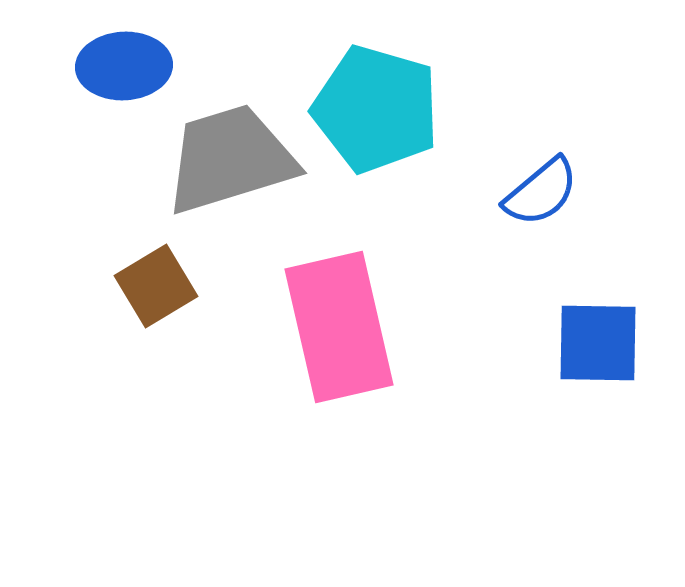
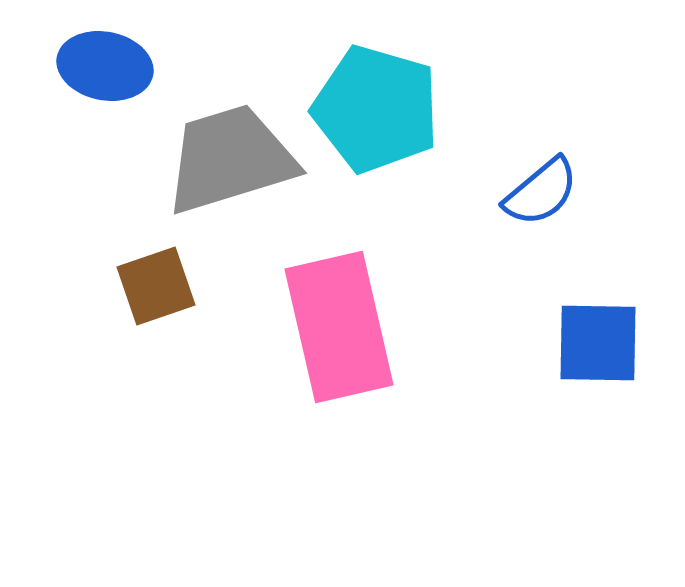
blue ellipse: moved 19 px left; rotated 14 degrees clockwise
brown square: rotated 12 degrees clockwise
